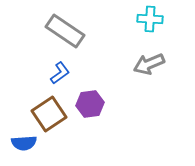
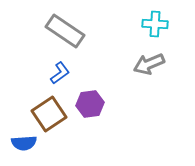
cyan cross: moved 5 px right, 5 px down
